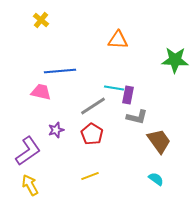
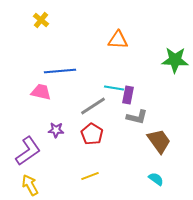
purple star: rotated 21 degrees clockwise
